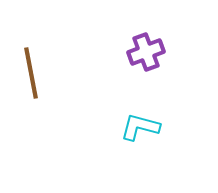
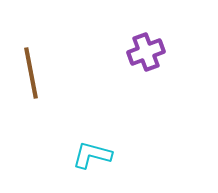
cyan L-shape: moved 48 px left, 28 px down
